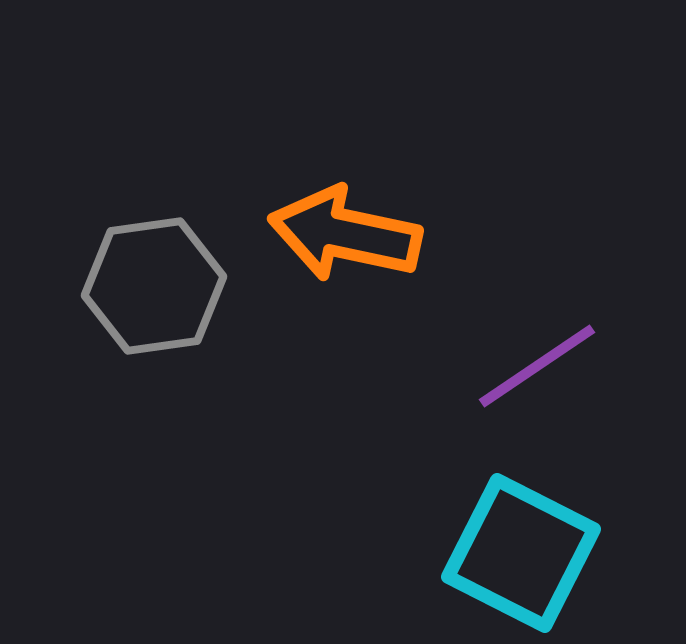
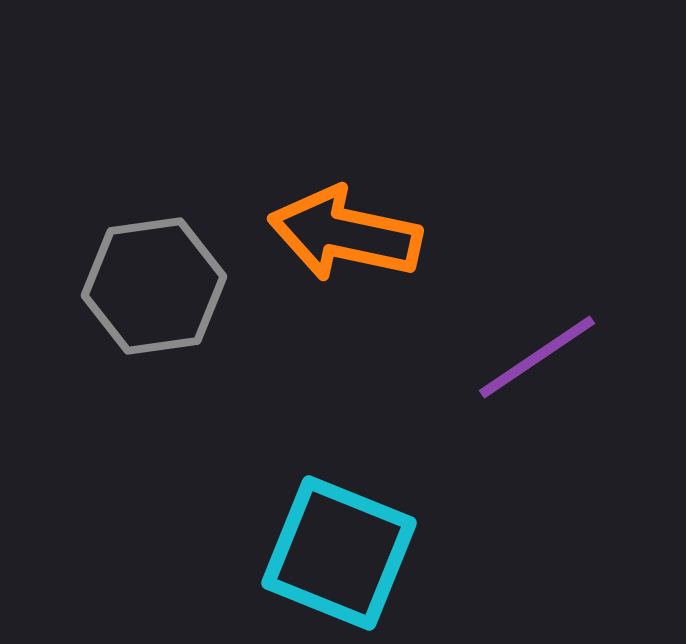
purple line: moved 9 px up
cyan square: moved 182 px left; rotated 5 degrees counterclockwise
